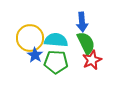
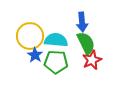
yellow circle: moved 2 px up
